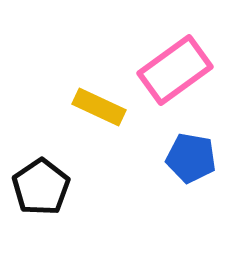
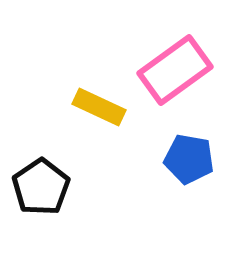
blue pentagon: moved 2 px left, 1 px down
